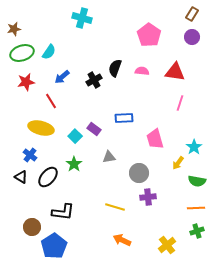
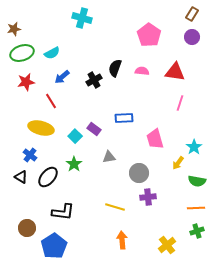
cyan semicircle: moved 3 px right, 1 px down; rotated 28 degrees clockwise
brown circle: moved 5 px left, 1 px down
orange arrow: rotated 60 degrees clockwise
